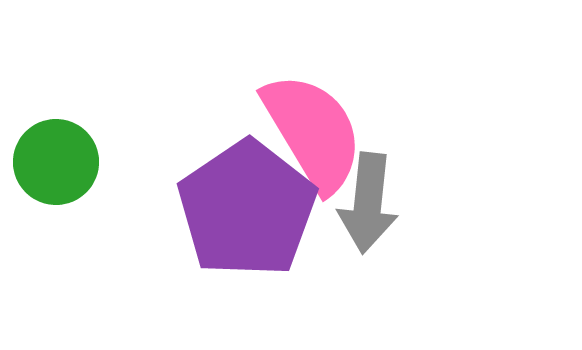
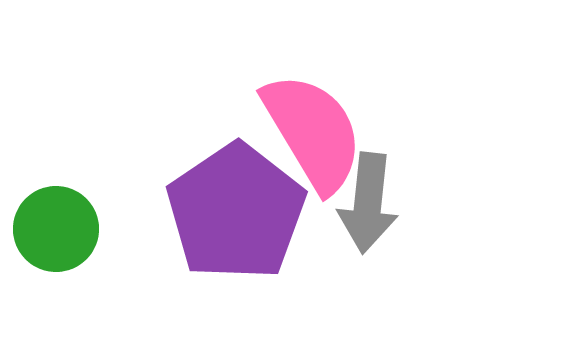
green circle: moved 67 px down
purple pentagon: moved 11 px left, 3 px down
